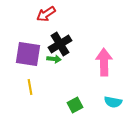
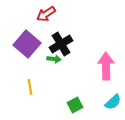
black cross: moved 1 px right
purple square: moved 1 px left, 10 px up; rotated 32 degrees clockwise
pink arrow: moved 2 px right, 4 px down
cyan semicircle: rotated 54 degrees counterclockwise
